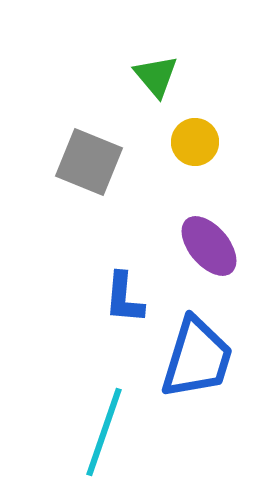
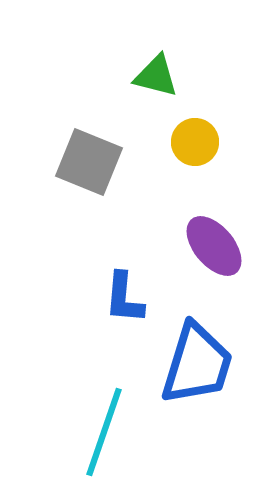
green triangle: rotated 36 degrees counterclockwise
purple ellipse: moved 5 px right
blue trapezoid: moved 6 px down
